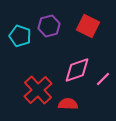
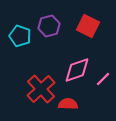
red cross: moved 3 px right, 1 px up
